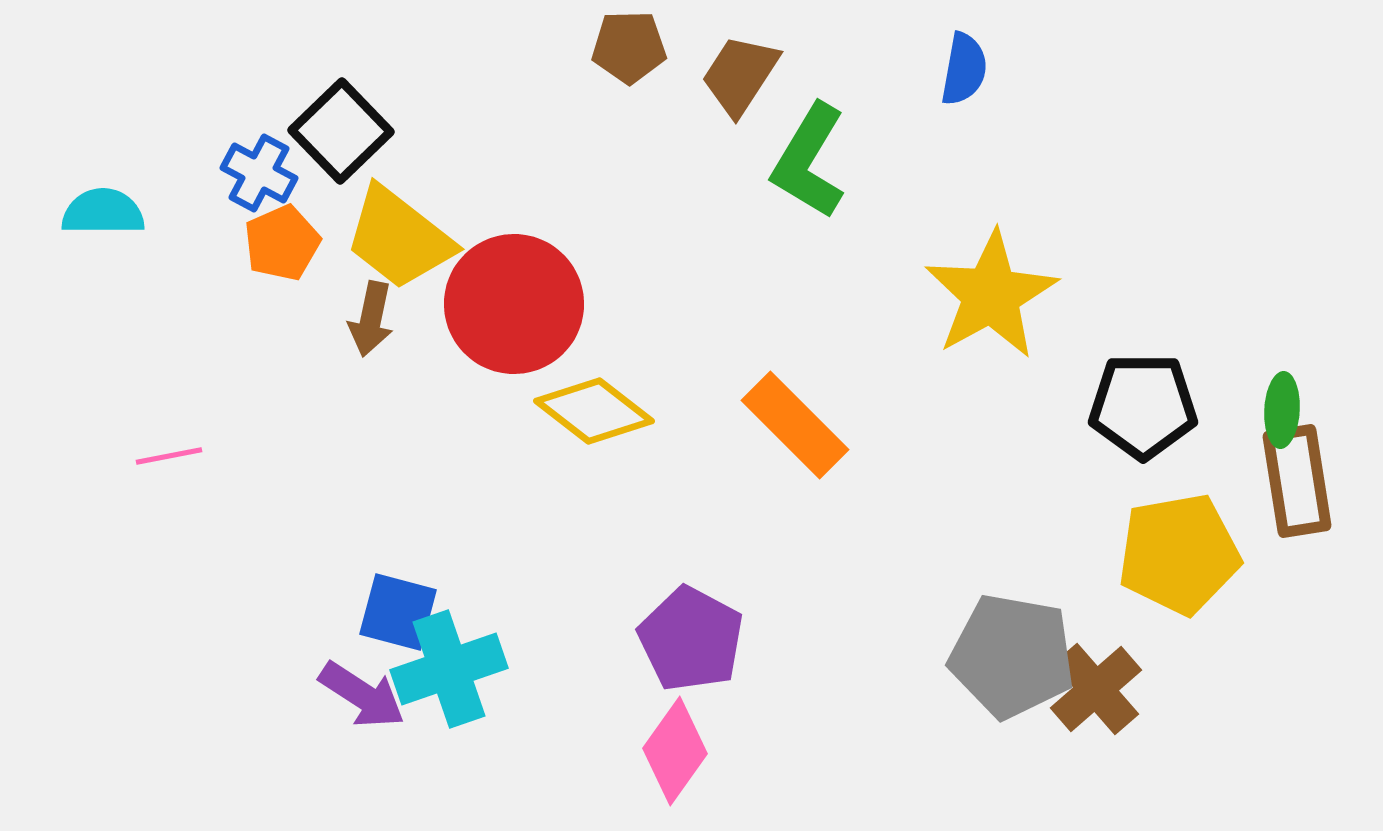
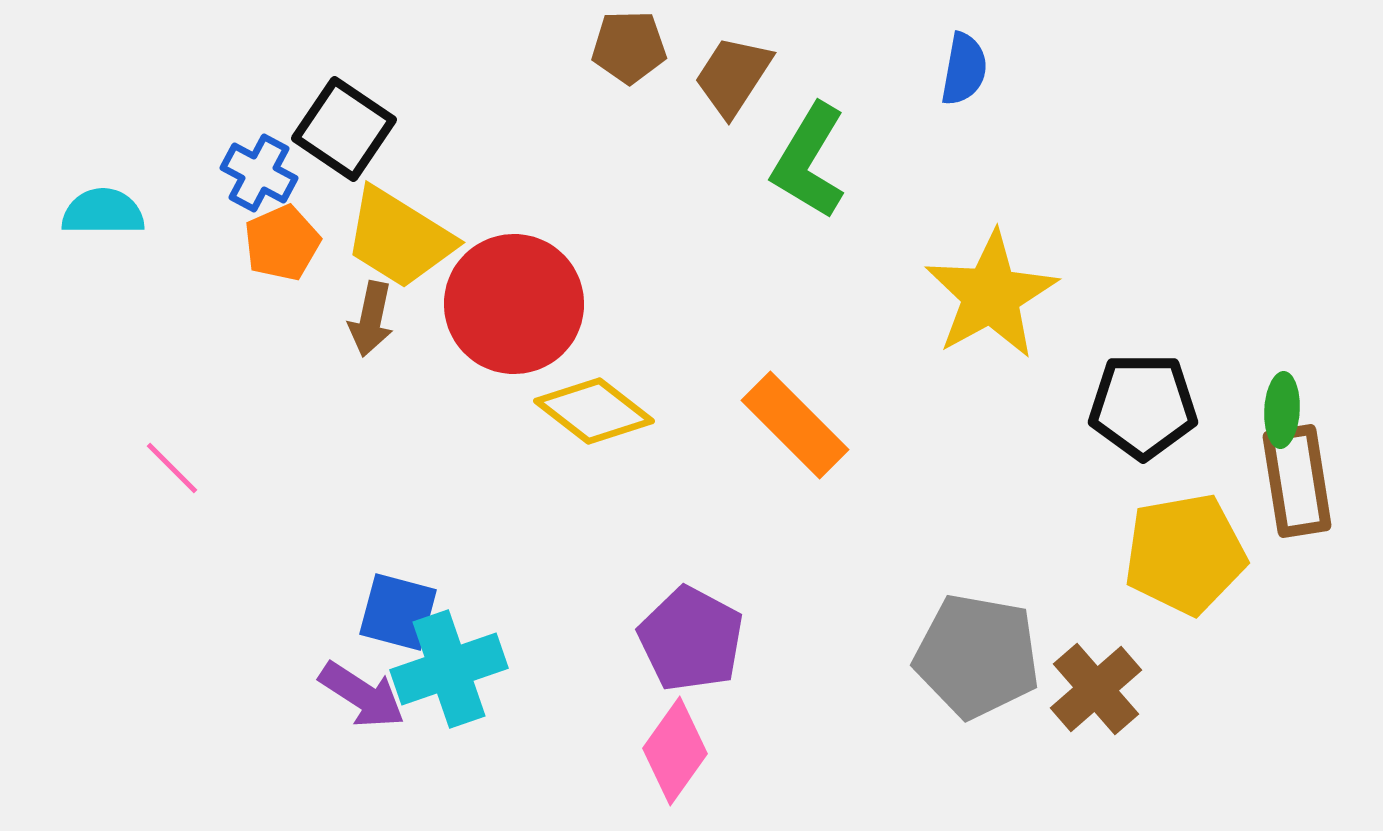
brown trapezoid: moved 7 px left, 1 px down
black square: moved 3 px right, 2 px up; rotated 12 degrees counterclockwise
yellow trapezoid: rotated 6 degrees counterclockwise
pink line: moved 3 px right, 12 px down; rotated 56 degrees clockwise
yellow pentagon: moved 6 px right
gray pentagon: moved 35 px left
